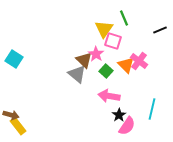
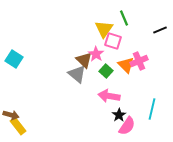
pink cross: rotated 30 degrees clockwise
